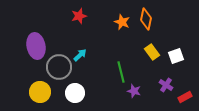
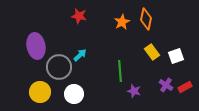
red star: rotated 28 degrees clockwise
orange star: rotated 21 degrees clockwise
green line: moved 1 px left, 1 px up; rotated 10 degrees clockwise
white circle: moved 1 px left, 1 px down
red rectangle: moved 10 px up
